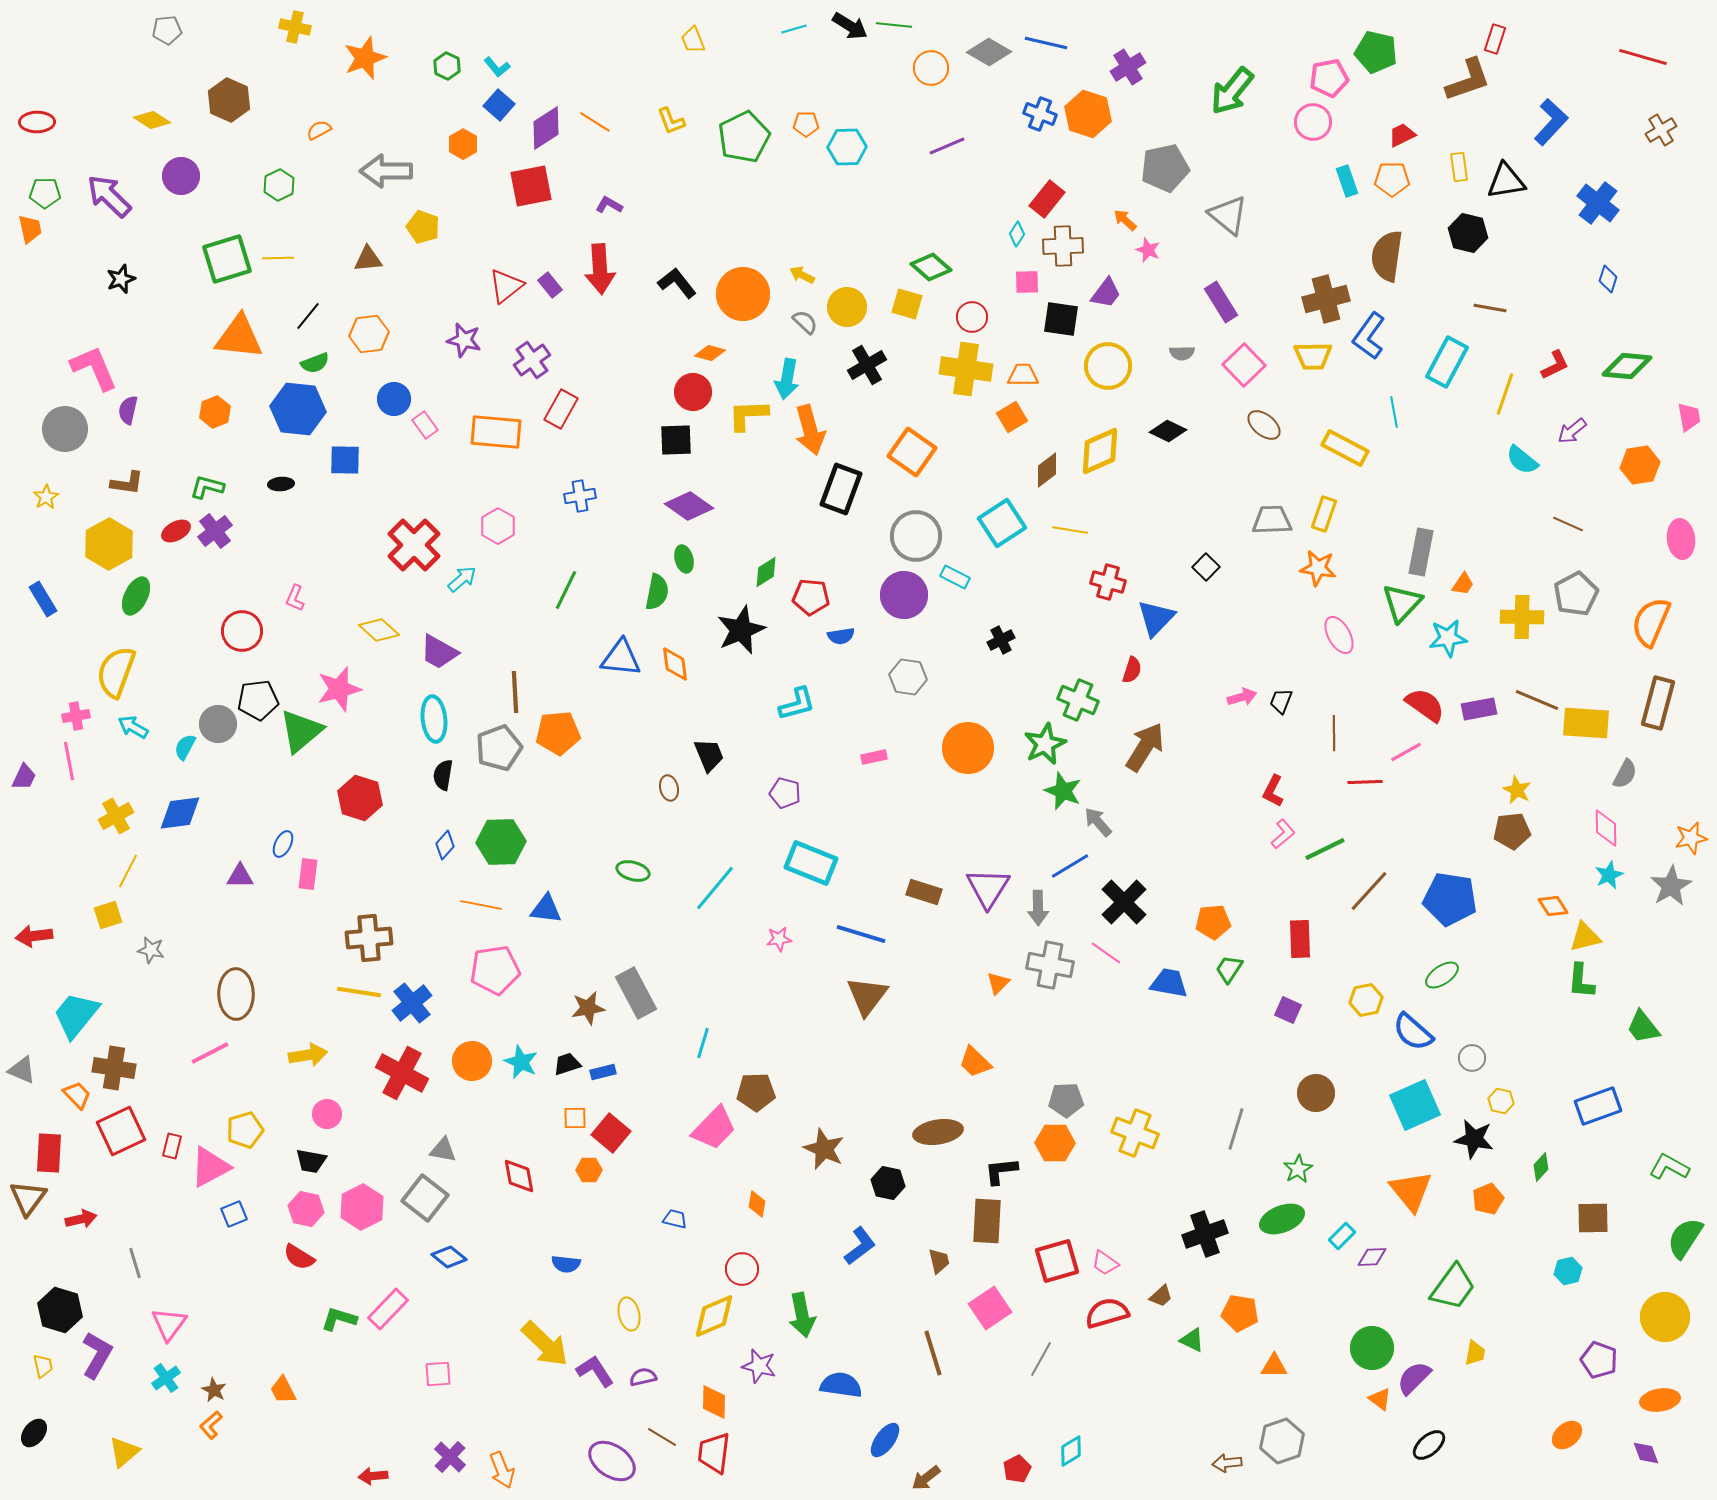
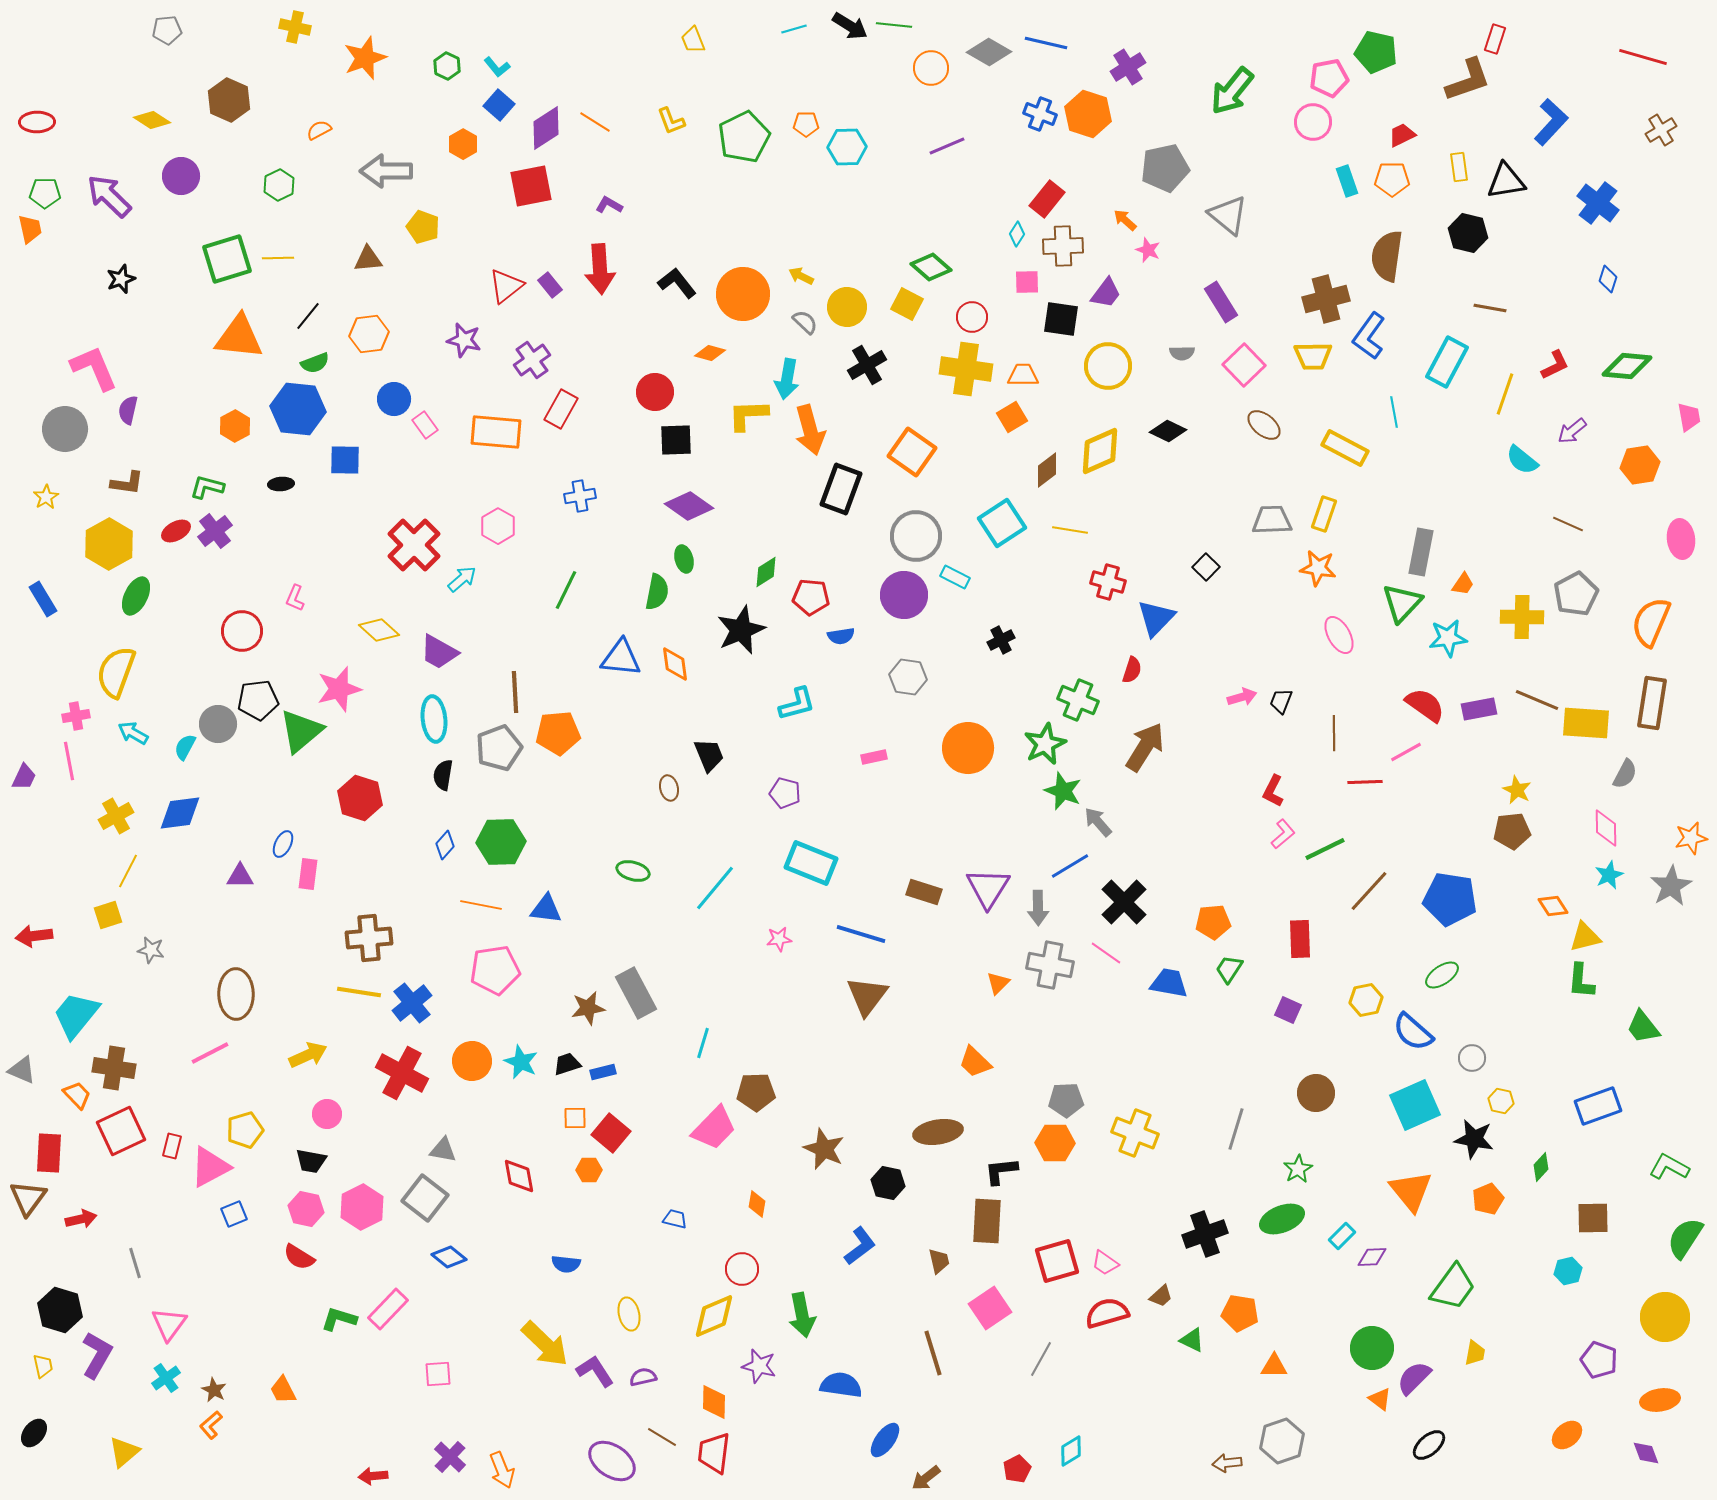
yellow arrow at (802, 275): moved 1 px left, 1 px down
yellow square at (907, 304): rotated 12 degrees clockwise
red circle at (693, 392): moved 38 px left
orange hexagon at (215, 412): moved 20 px right, 14 px down; rotated 8 degrees counterclockwise
brown rectangle at (1658, 703): moved 6 px left; rotated 6 degrees counterclockwise
cyan arrow at (133, 727): moved 6 px down
yellow arrow at (308, 1055): rotated 15 degrees counterclockwise
